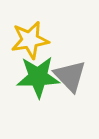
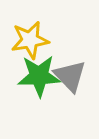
green star: moved 1 px right, 1 px up
